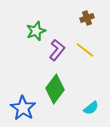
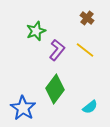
brown cross: rotated 32 degrees counterclockwise
cyan semicircle: moved 1 px left, 1 px up
